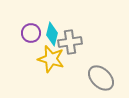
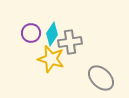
cyan diamond: rotated 20 degrees clockwise
